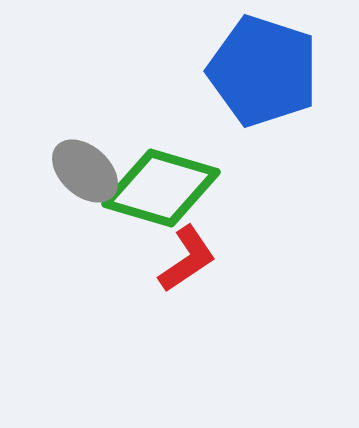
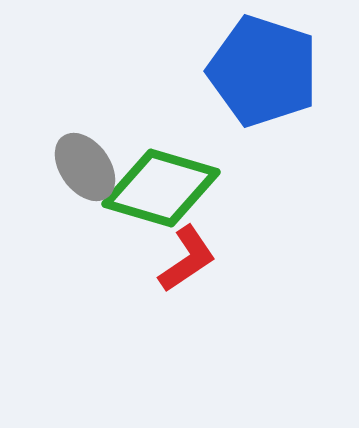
gray ellipse: moved 4 px up; rotated 12 degrees clockwise
